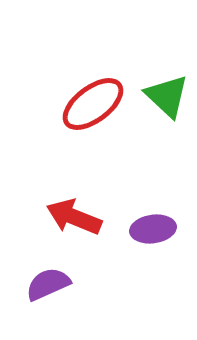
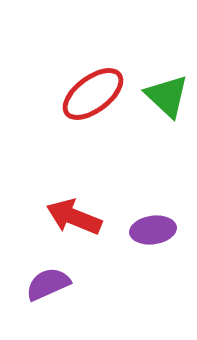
red ellipse: moved 10 px up
purple ellipse: moved 1 px down
